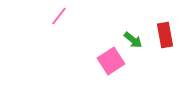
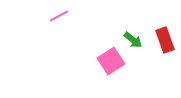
pink line: rotated 24 degrees clockwise
red rectangle: moved 5 px down; rotated 10 degrees counterclockwise
